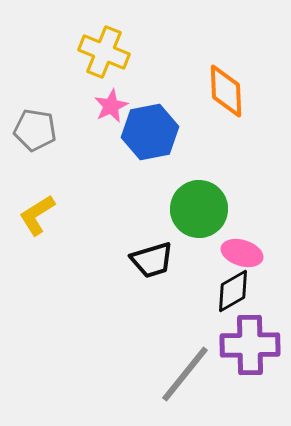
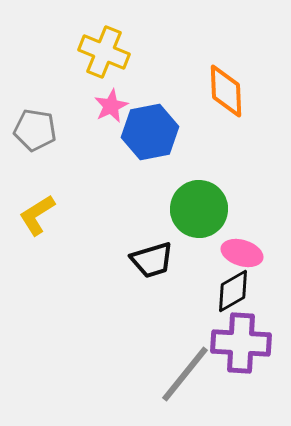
purple cross: moved 9 px left, 2 px up; rotated 4 degrees clockwise
